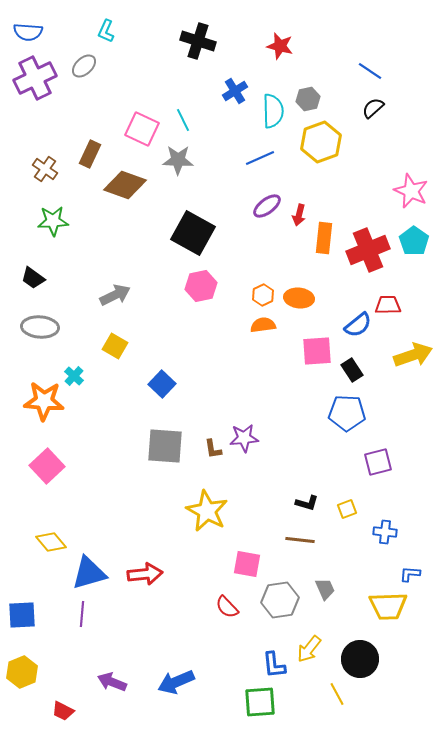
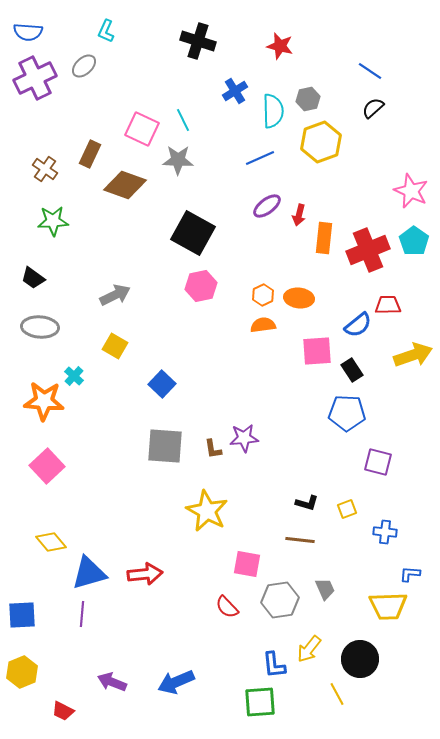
purple square at (378, 462): rotated 28 degrees clockwise
